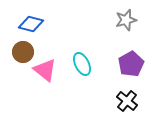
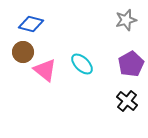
cyan ellipse: rotated 20 degrees counterclockwise
